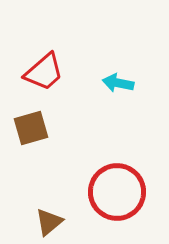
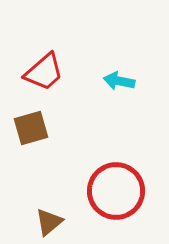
cyan arrow: moved 1 px right, 2 px up
red circle: moved 1 px left, 1 px up
